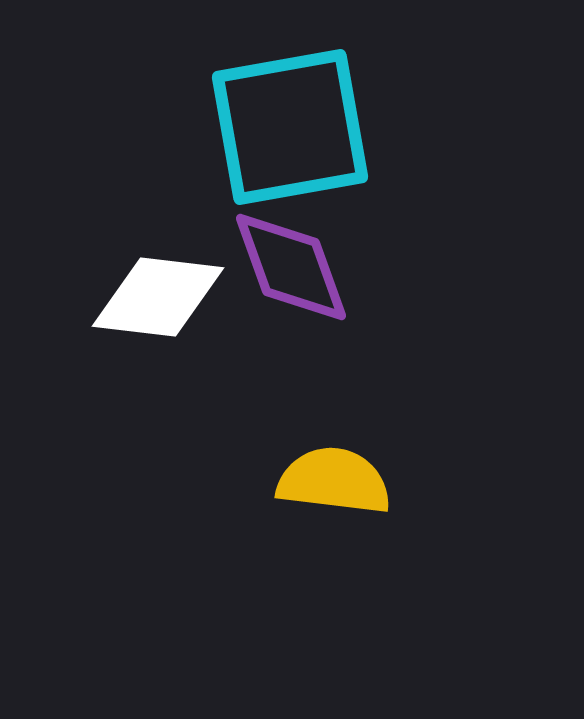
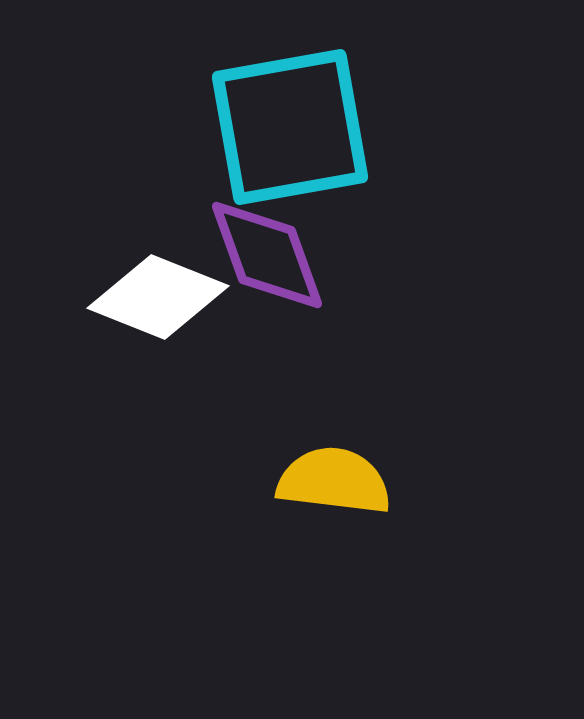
purple diamond: moved 24 px left, 12 px up
white diamond: rotated 15 degrees clockwise
